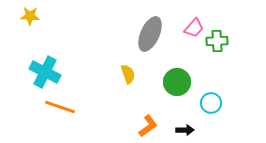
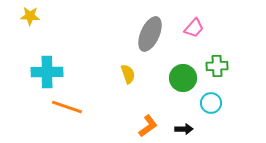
green cross: moved 25 px down
cyan cross: moved 2 px right; rotated 28 degrees counterclockwise
green circle: moved 6 px right, 4 px up
orange line: moved 7 px right
black arrow: moved 1 px left, 1 px up
